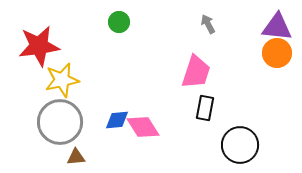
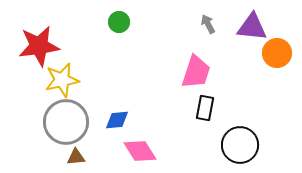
purple triangle: moved 25 px left
gray circle: moved 6 px right
pink diamond: moved 3 px left, 24 px down
